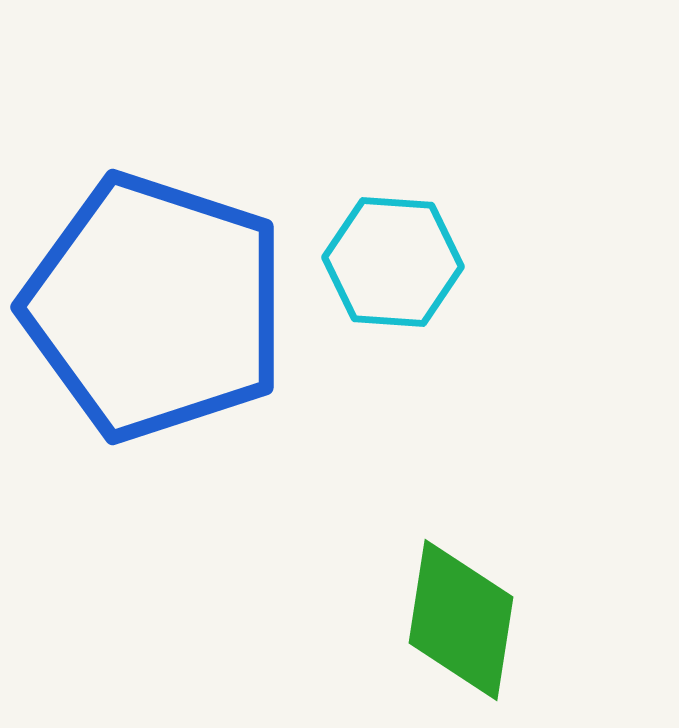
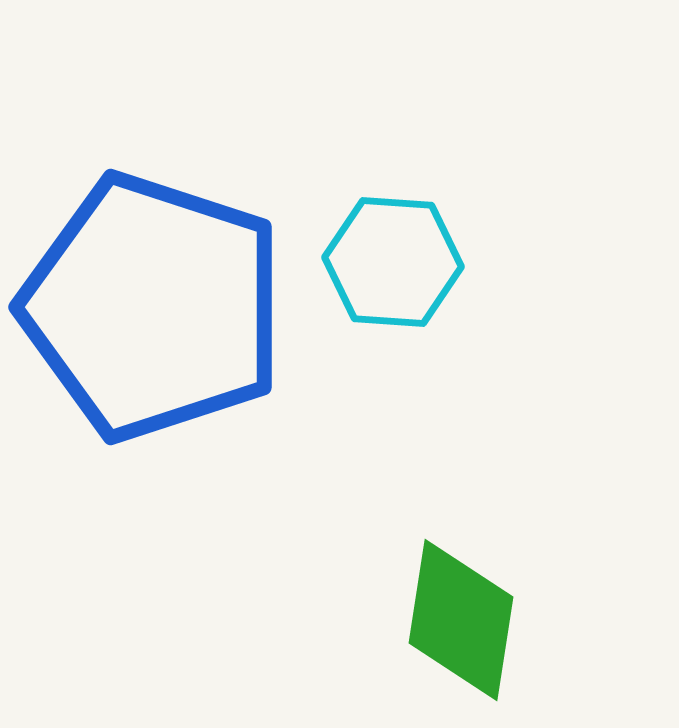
blue pentagon: moved 2 px left
